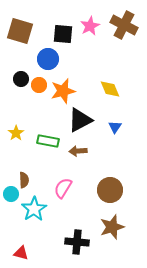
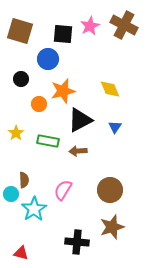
orange circle: moved 19 px down
pink semicircle: moved 2 px down
